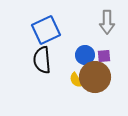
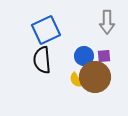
blue circle: moved 1 px left, 1 px down
